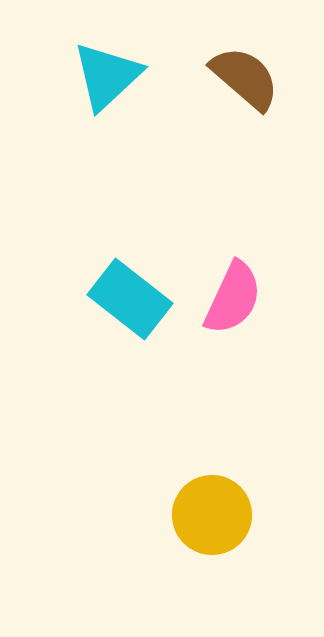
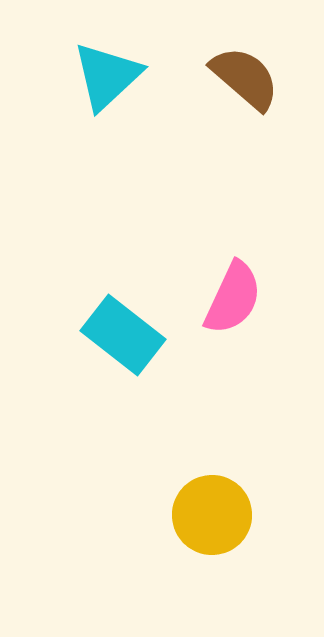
cyan rectangle: moved 7 px left, 36 px down
